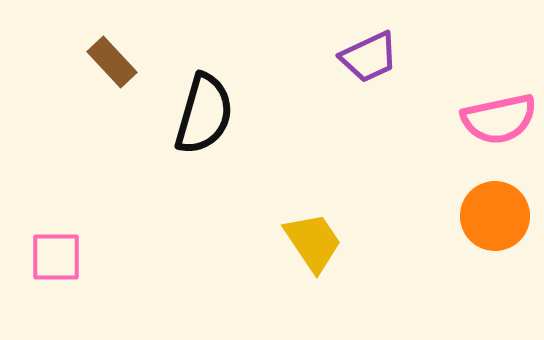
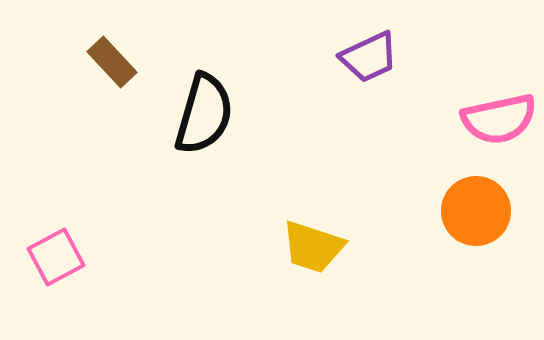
orange circle: moved 19 px left, 5 px up
yellow trapezoid: moved 5 px down; rotated 142 degrees clockwise
pink square: rotated 28 degrees counterclockwise
